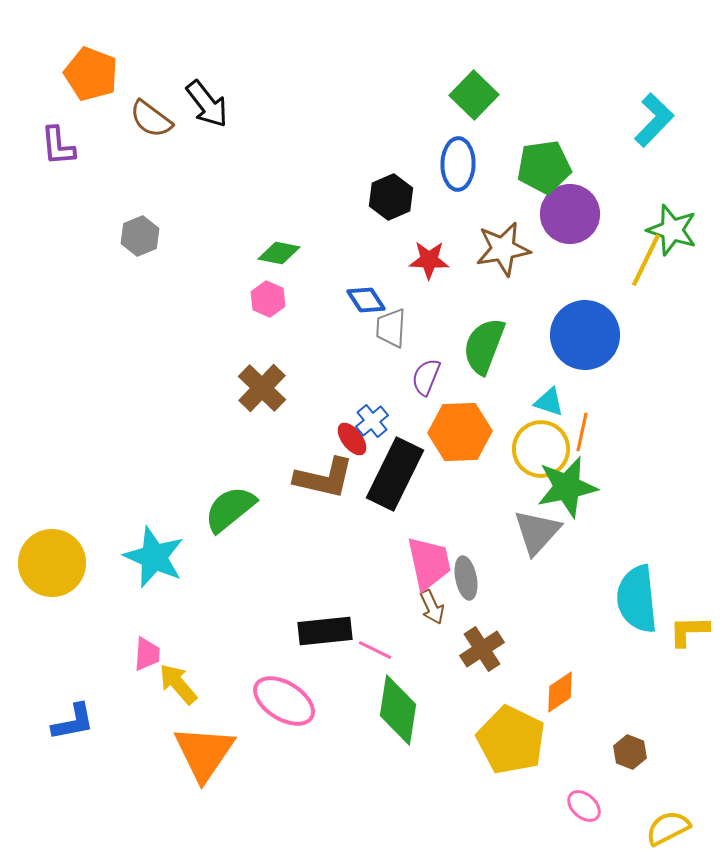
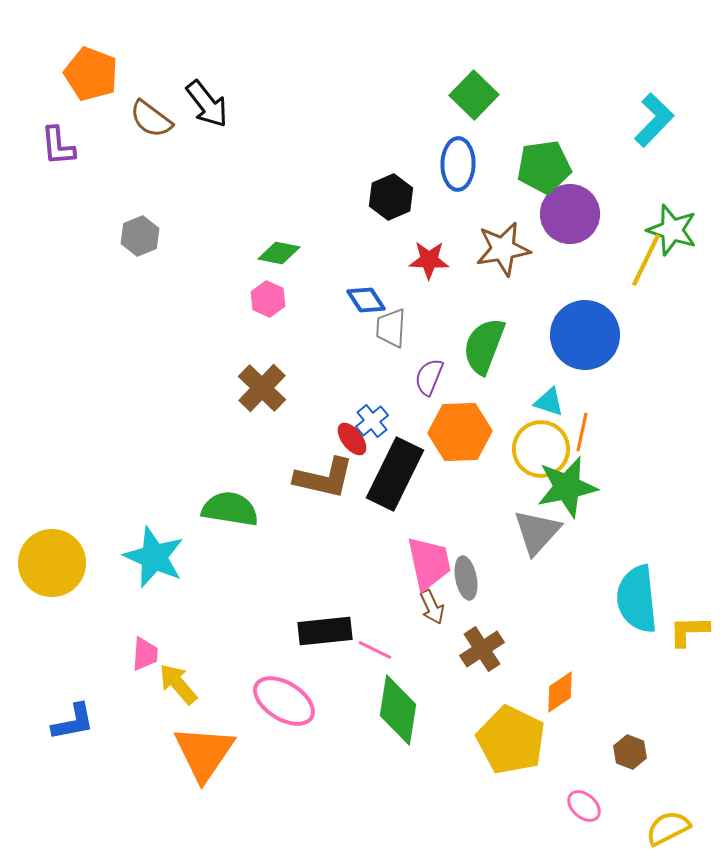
purple semicircle at (426, 377): moved 3 px right
green semicircle at (230, 509): rotated 48 degrees clockwise
pink trapezoid at (147, 654): moved 2 px left
